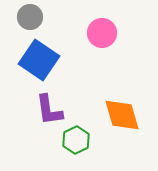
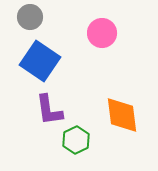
blue square: moved 1 px right, 1 px down
orange diamond: rotated 9 degrees clockwise
